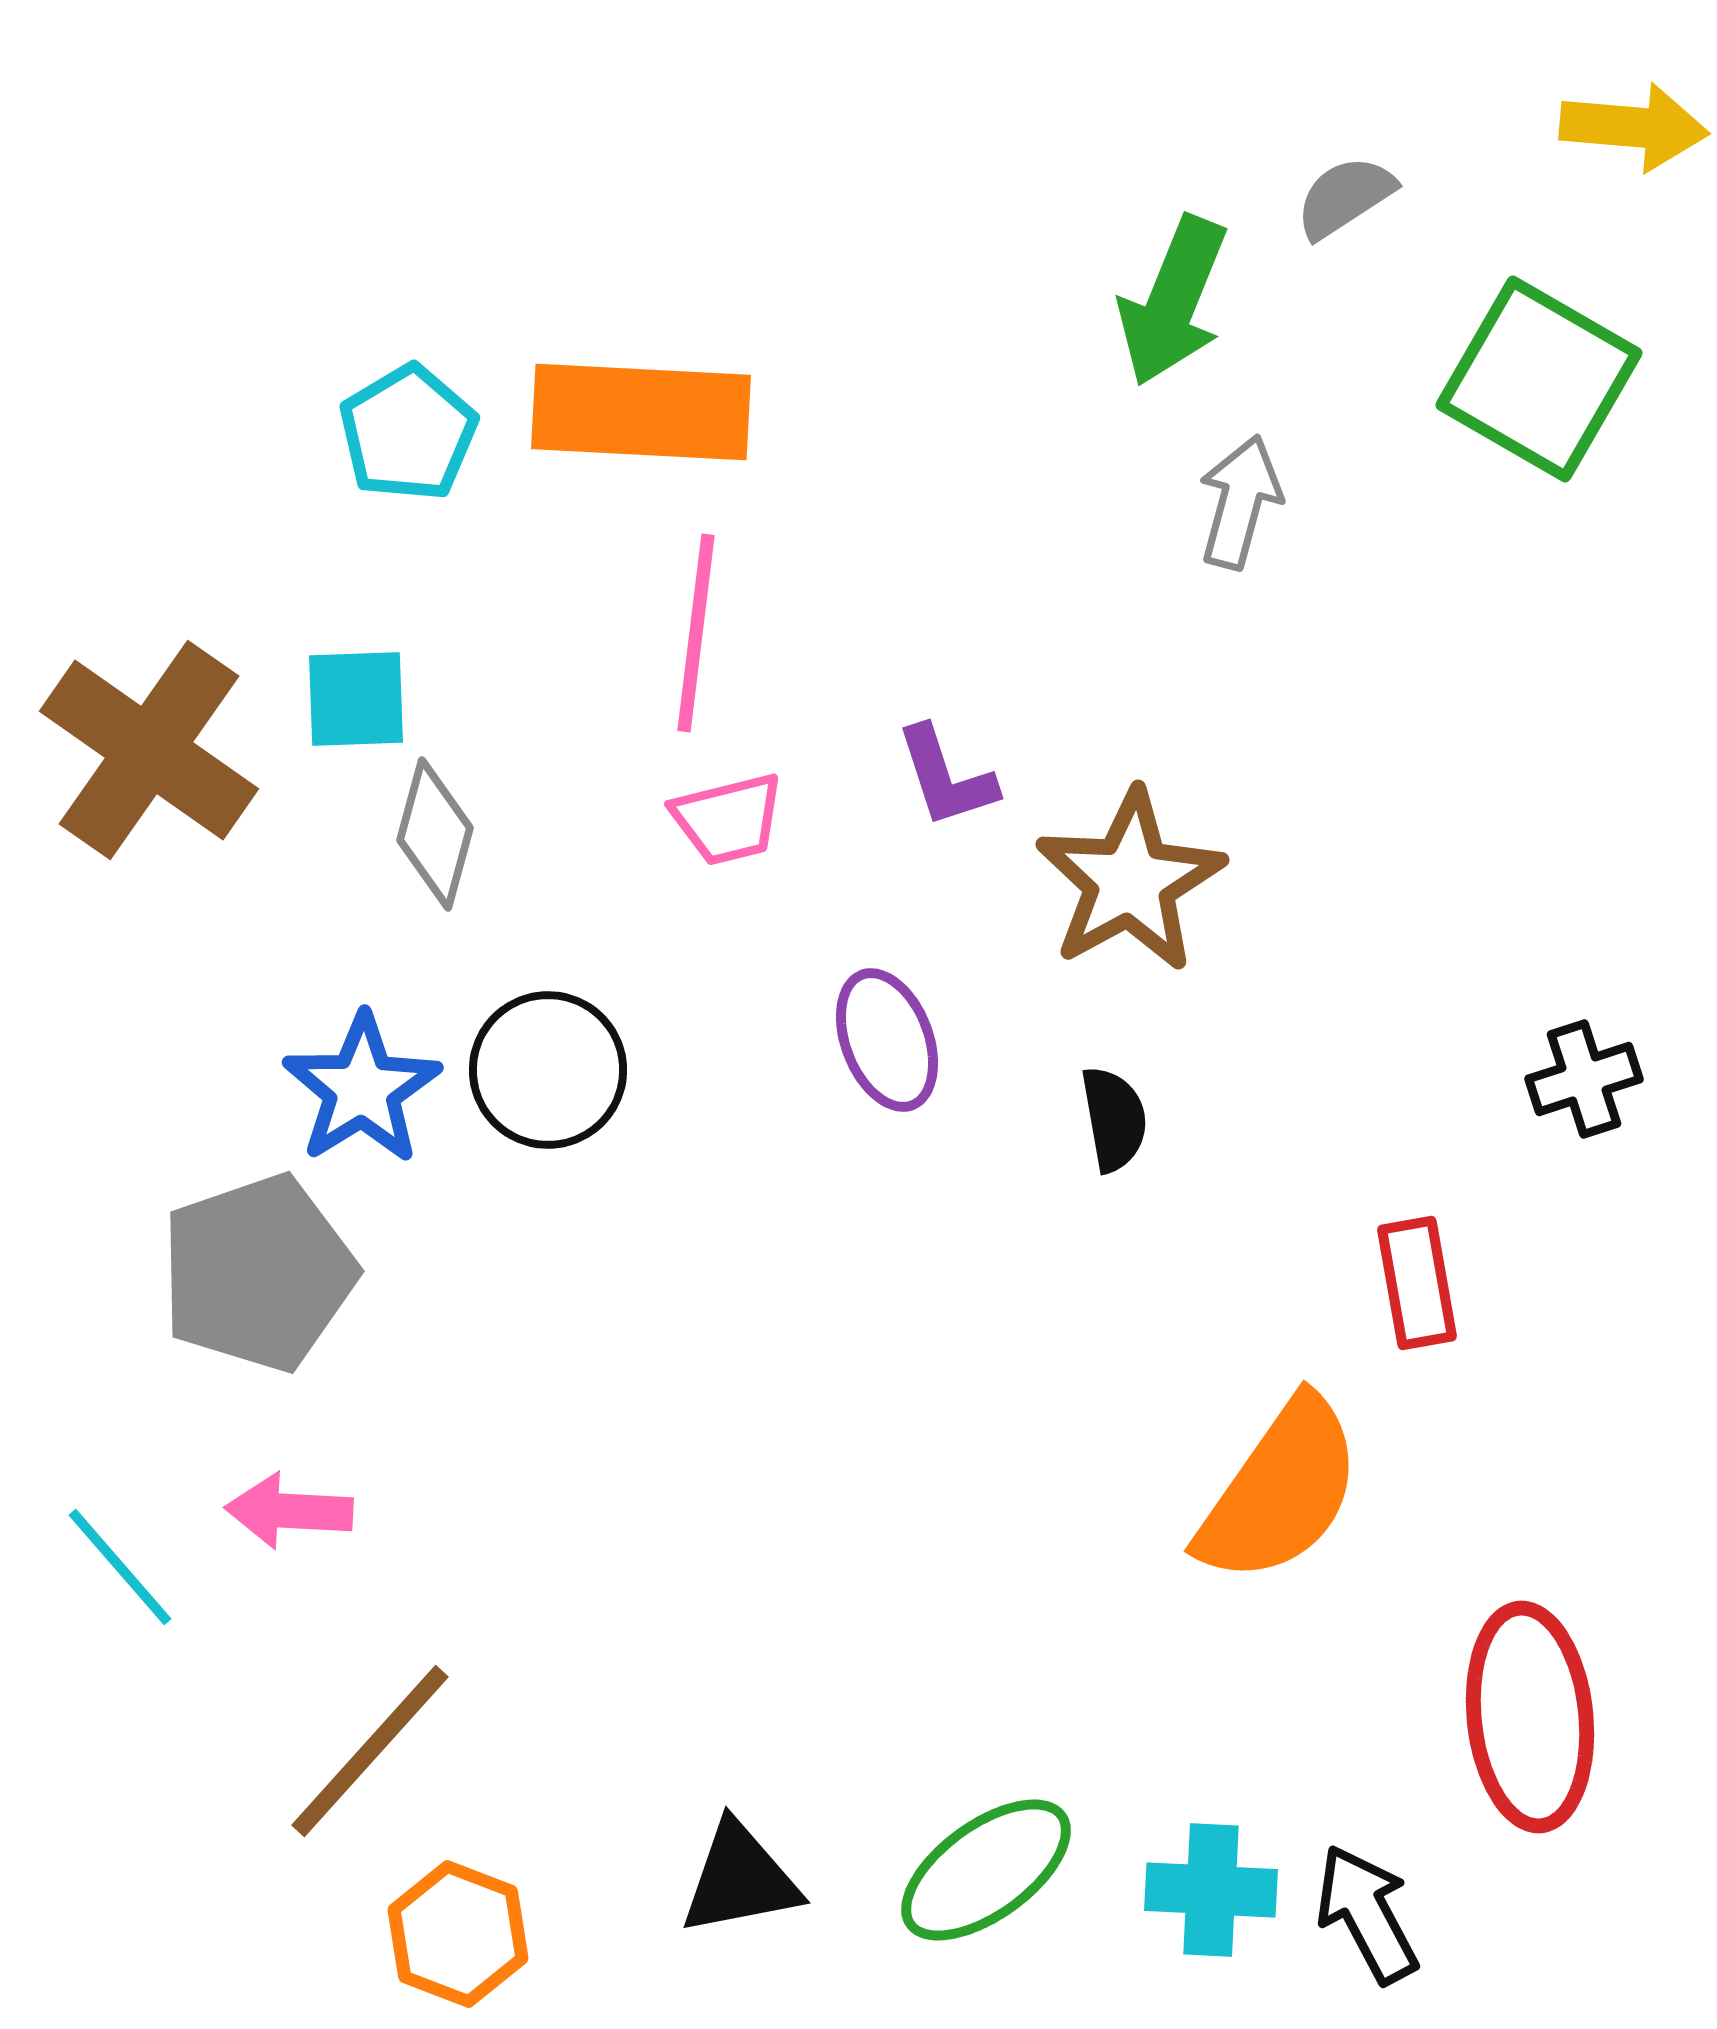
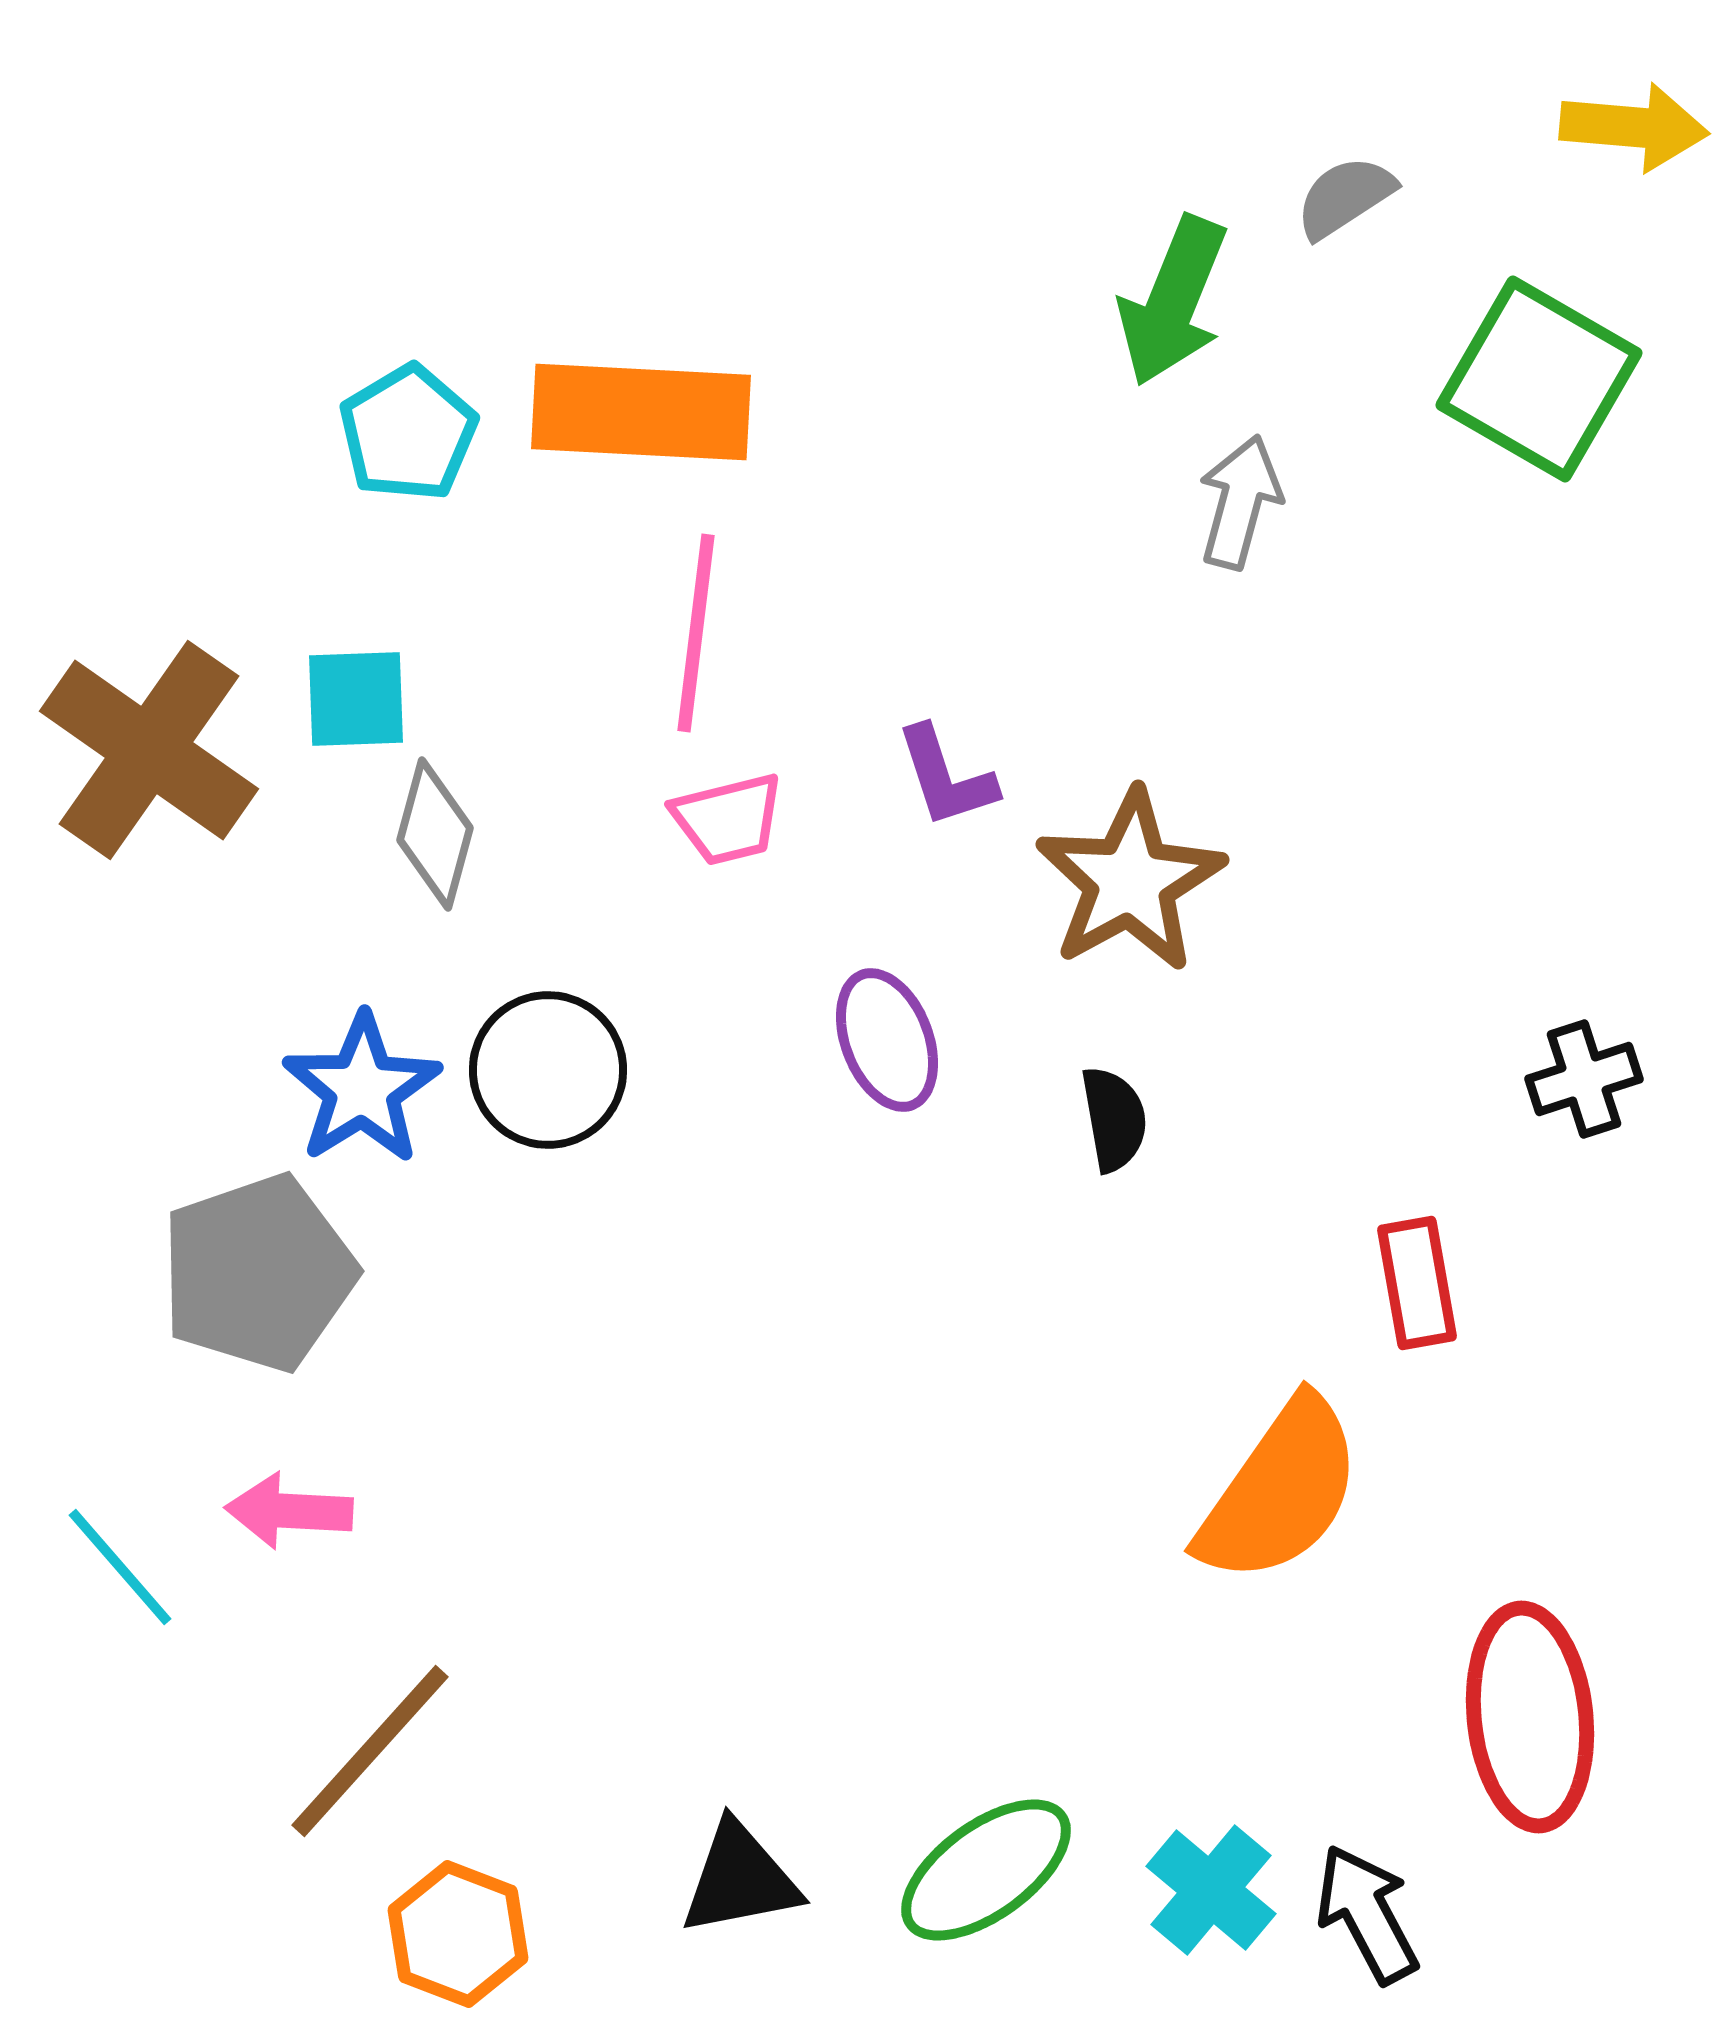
cyan cross: rotated 37 degrees clockwise
